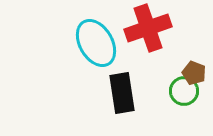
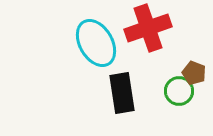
green circle: moved 5 px left
